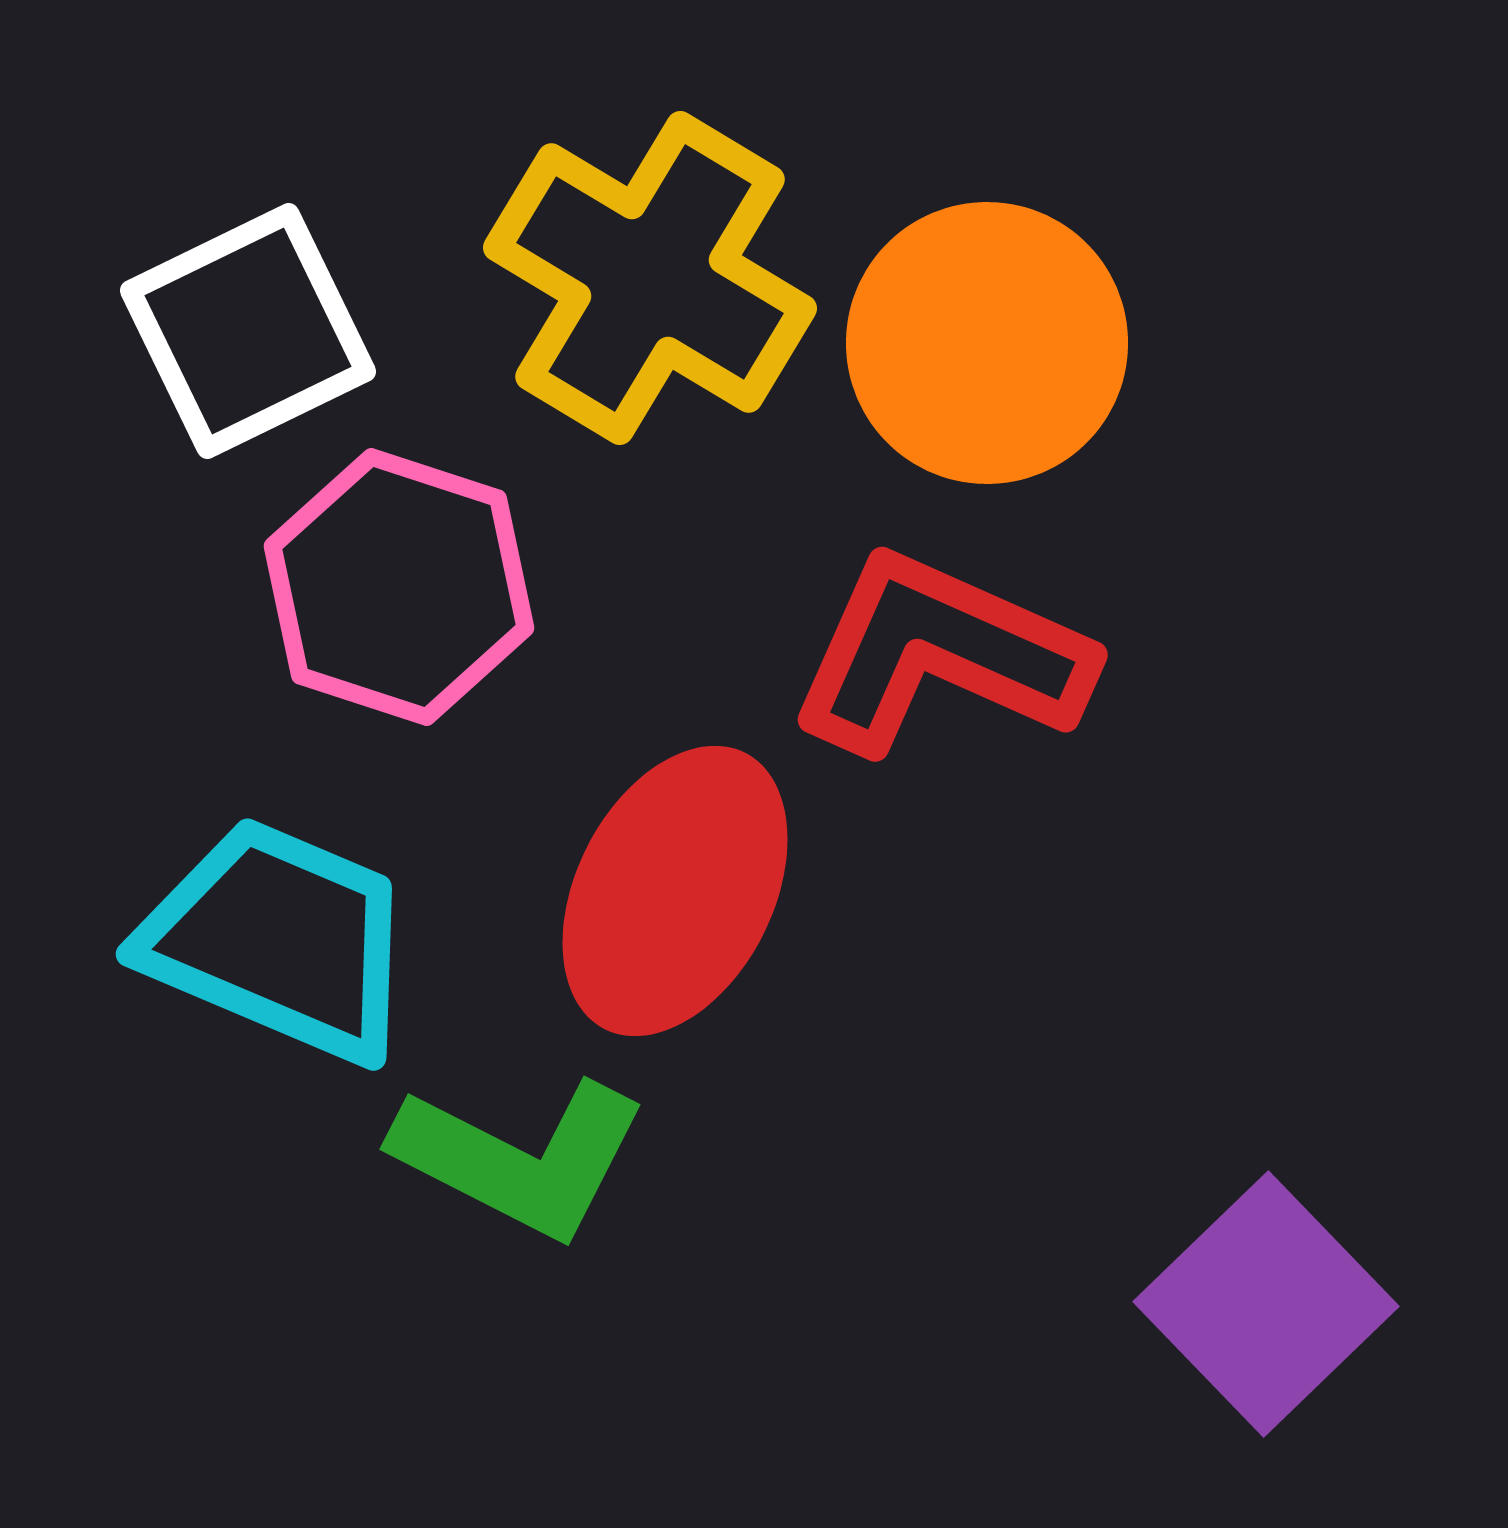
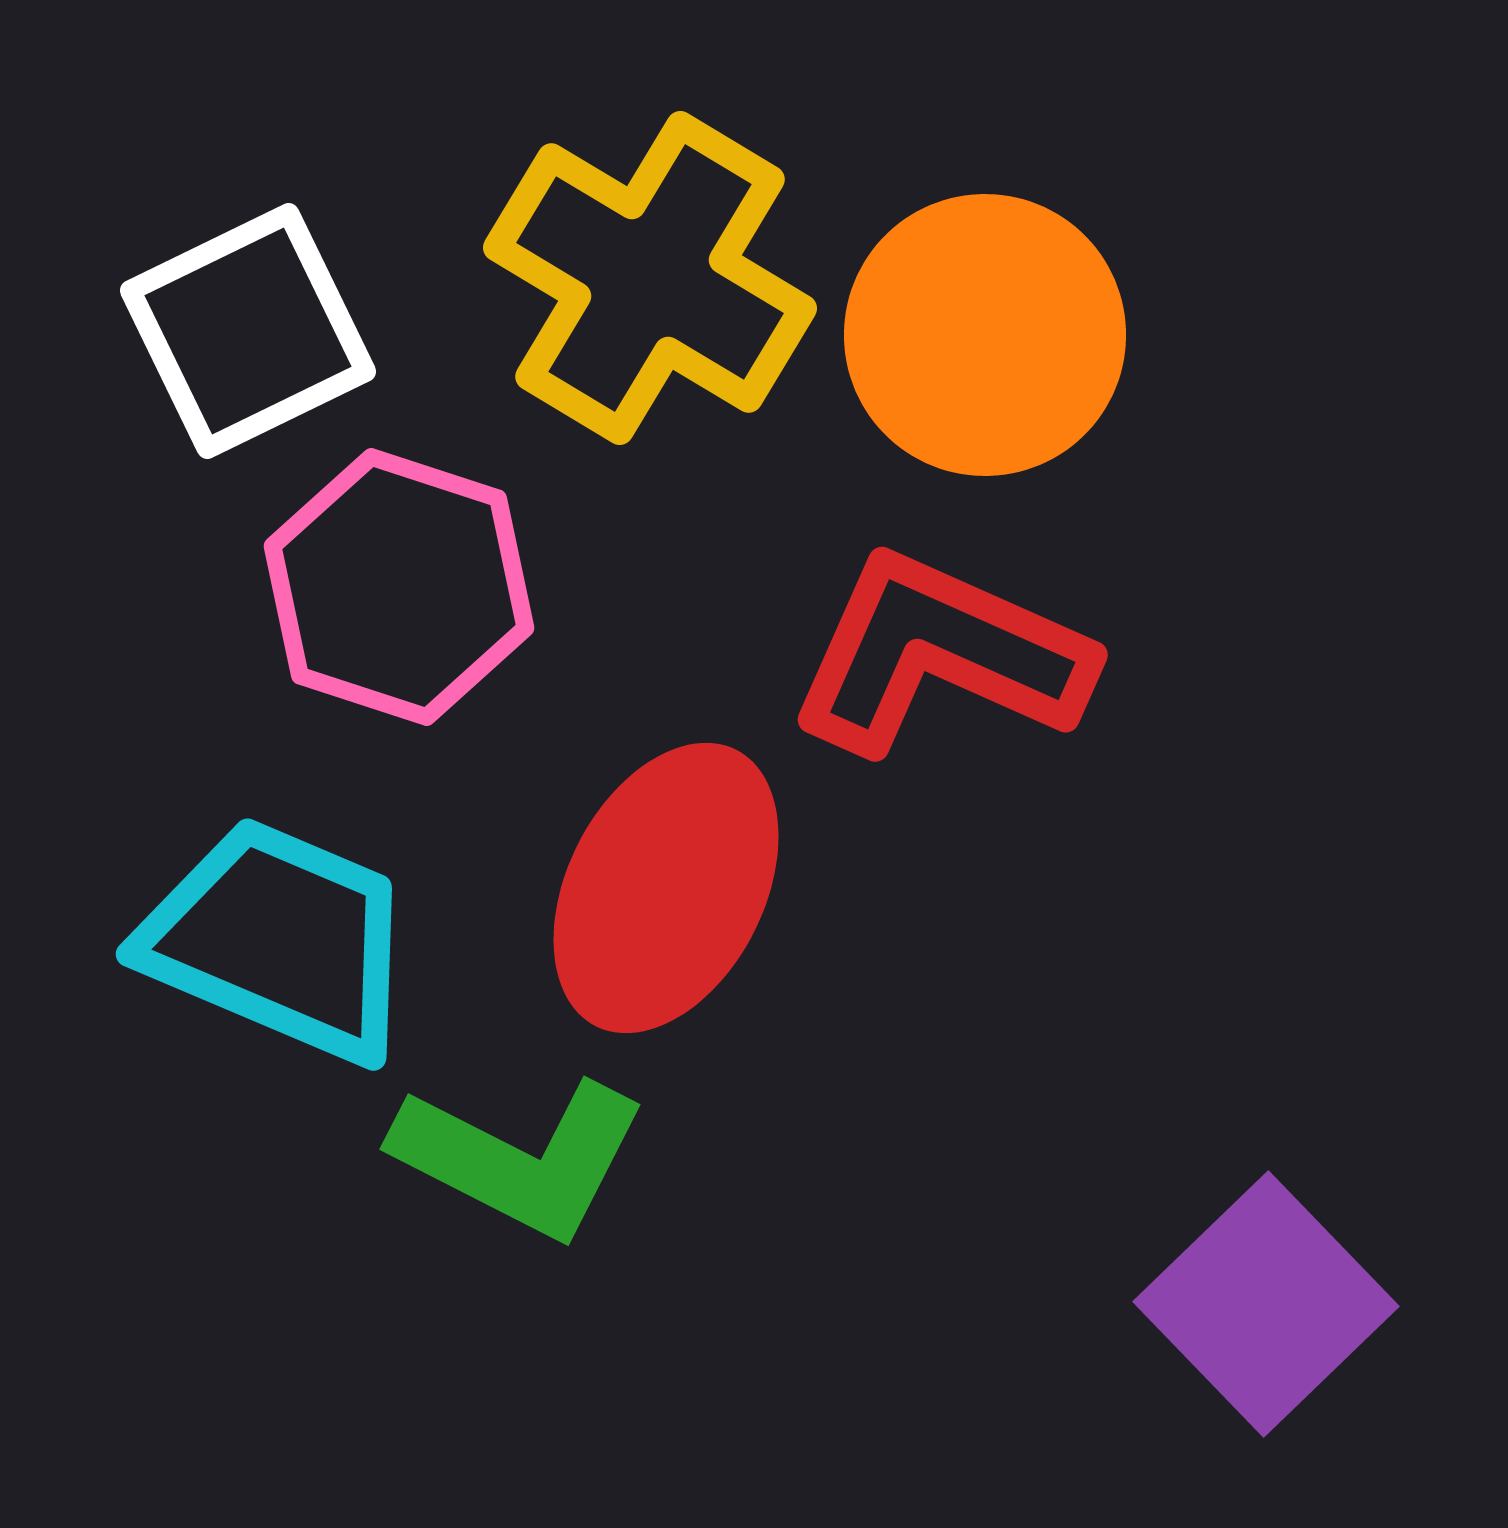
orange circle: moved 2 px left, 8 px up
red ellipse: moved 9 px left, 3 px up
